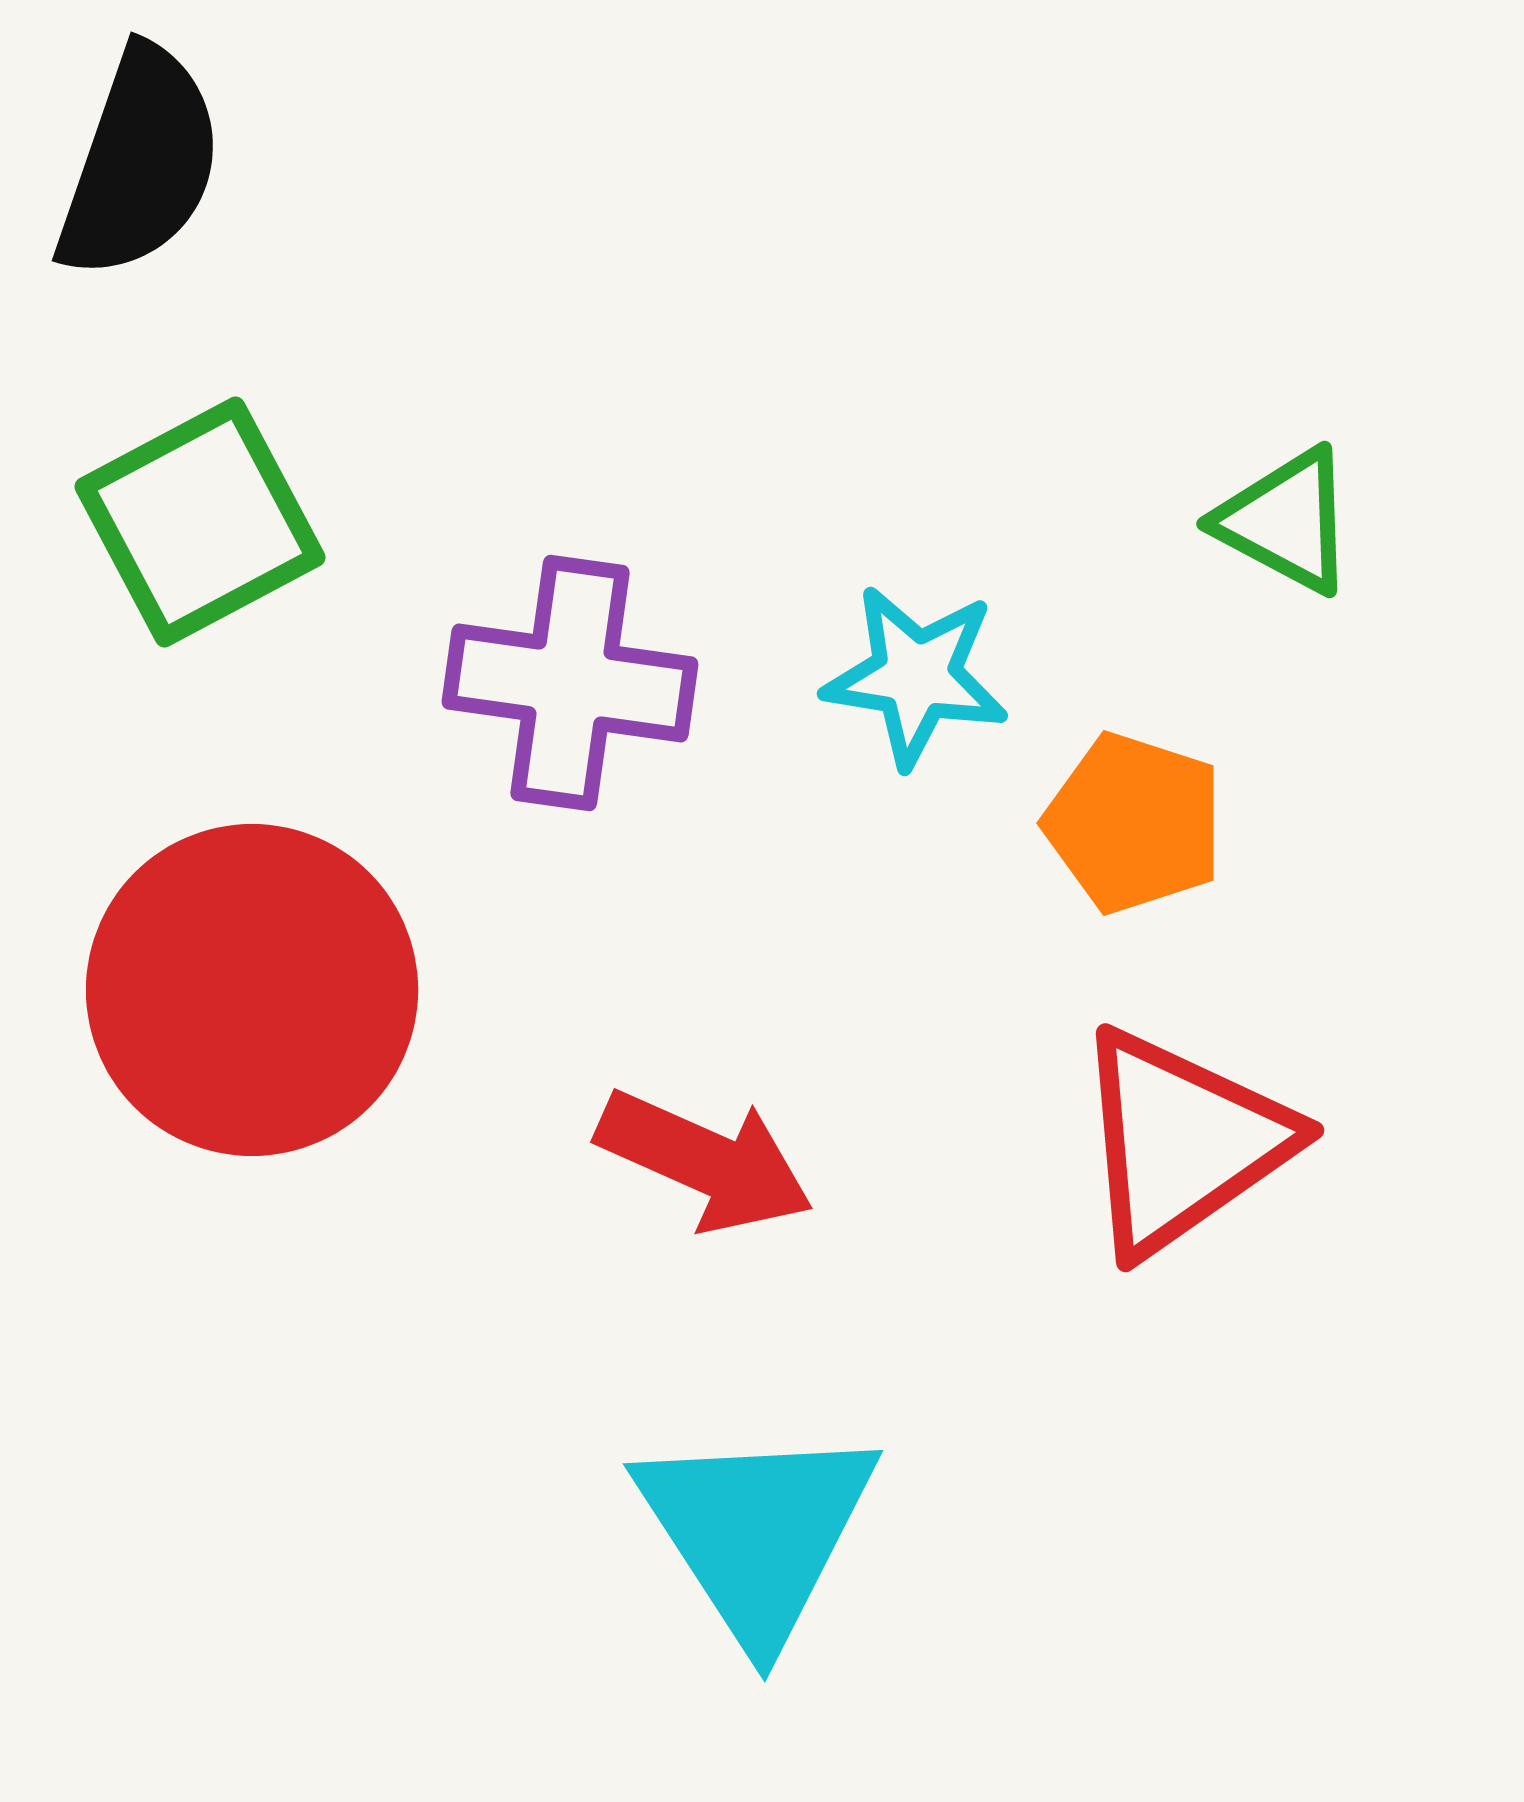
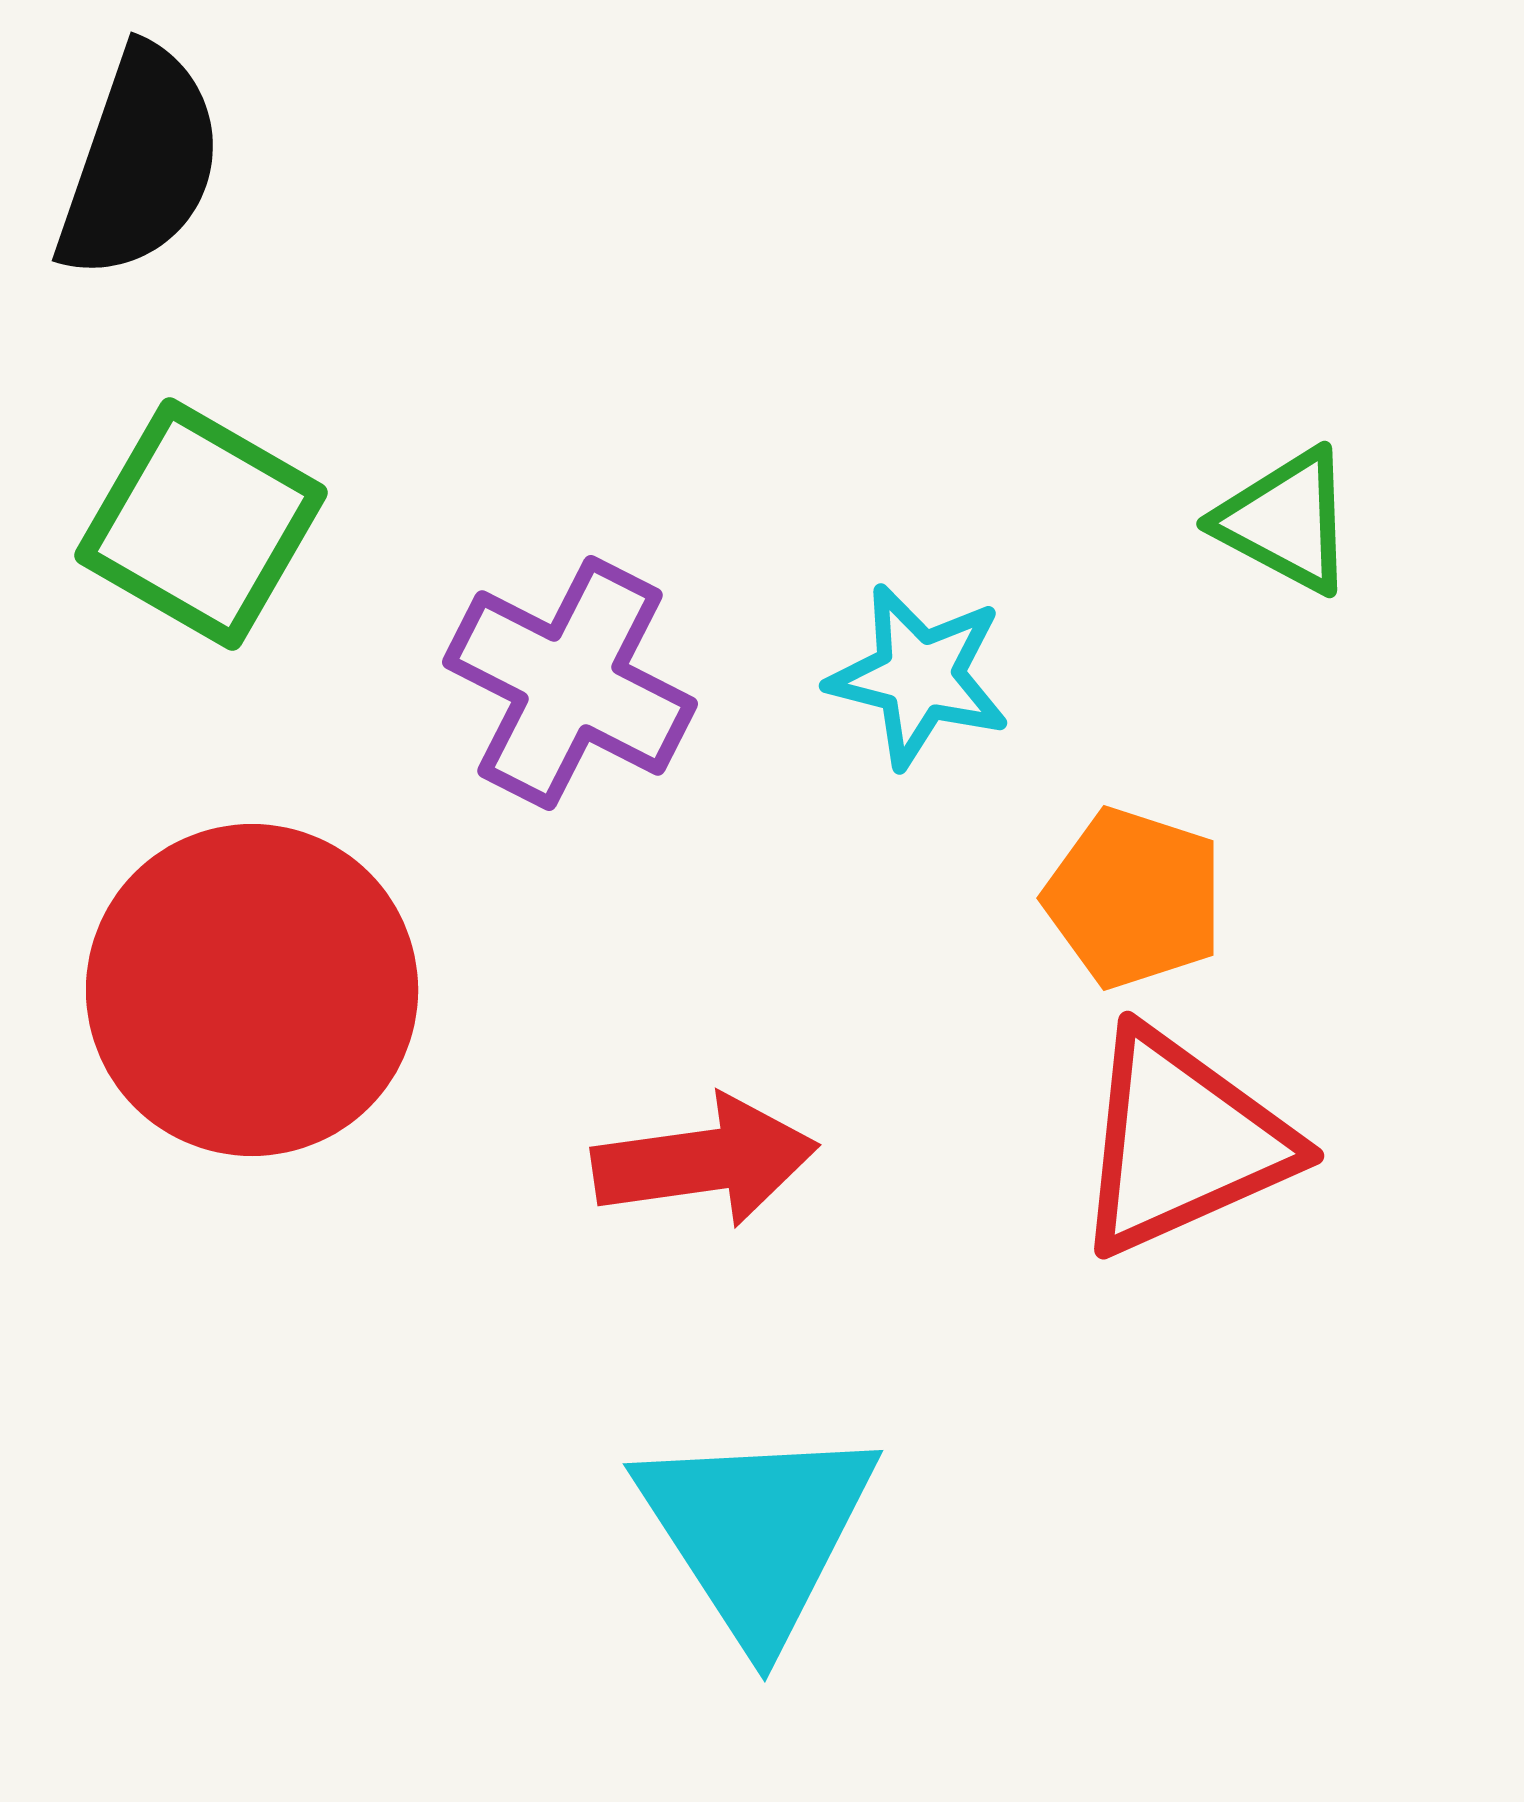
green square: moved 1 px right, 2 px down; rotated 32 degrees counterclockwise
cyan star: moved 3 px right; rotated 5 degrees clockwise
purple cross: rotated 19 degrees clockwise
orange pentagon: moved 75 px down
red triangle: rotated 11 degrees clockwise
red arrow: rotated 32 degrees counterclockwise
